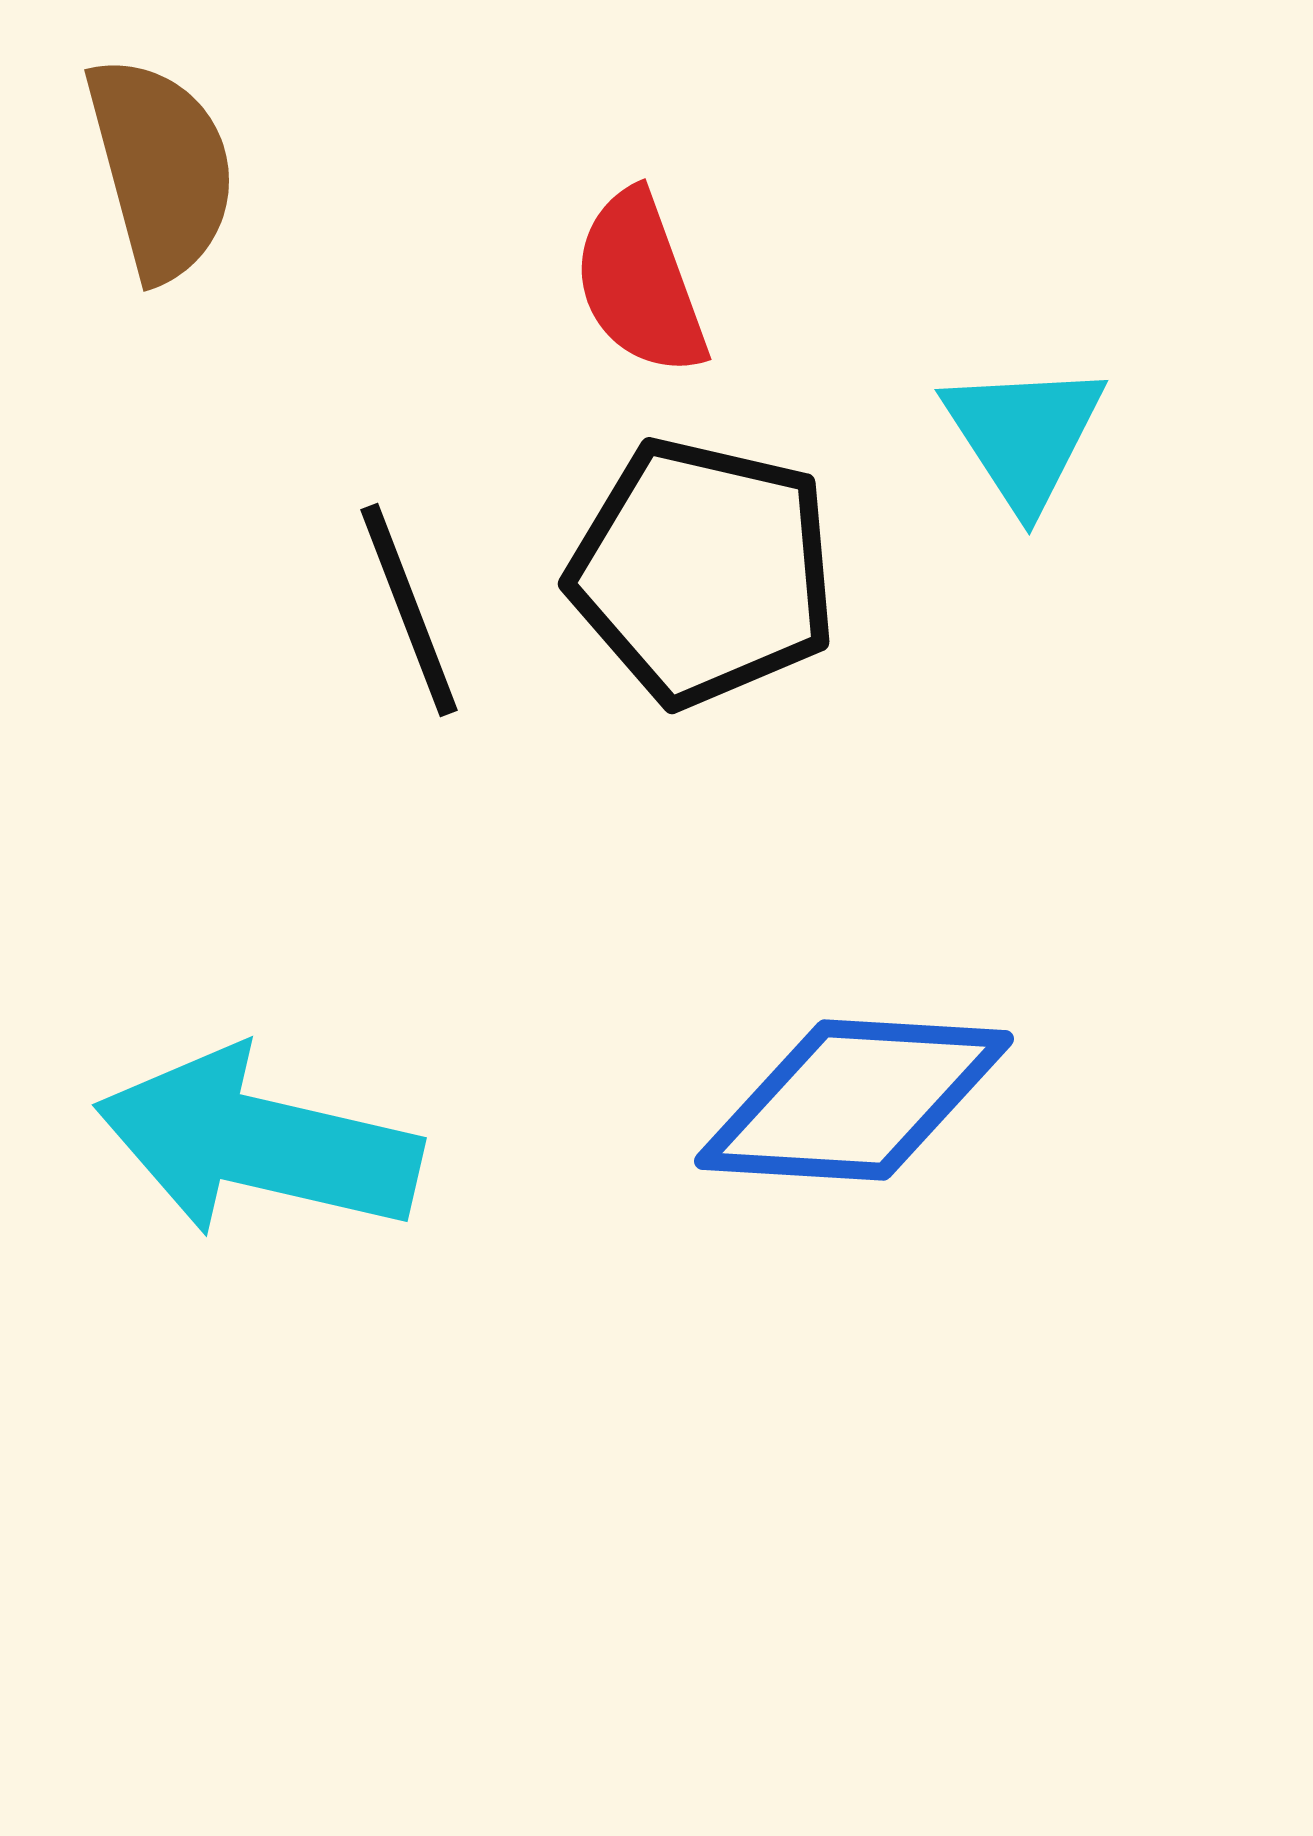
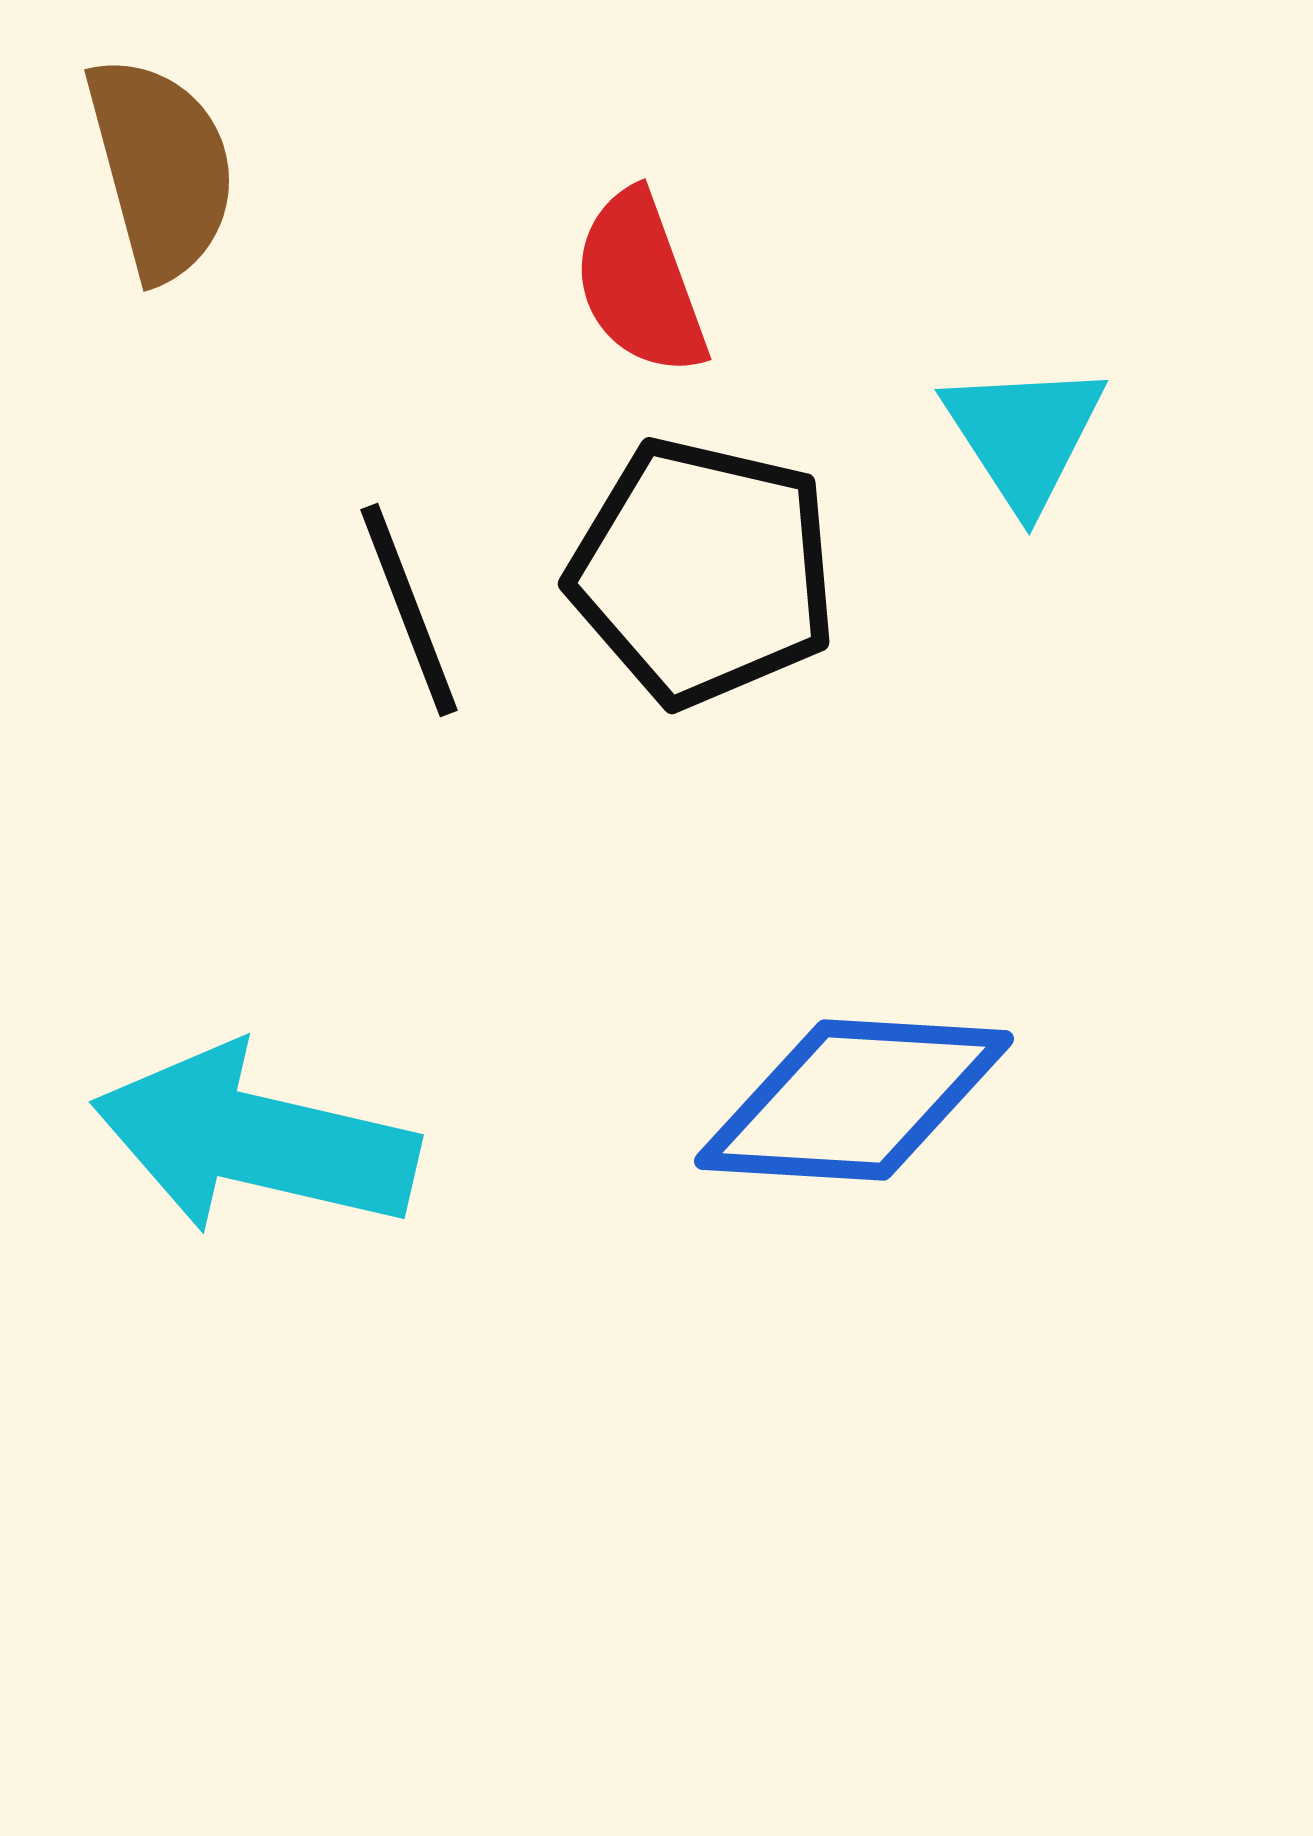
cyan arrow: moved 3 px left, 3 px up
